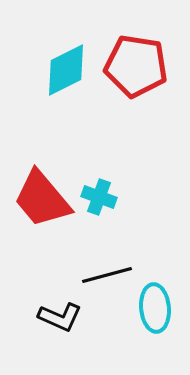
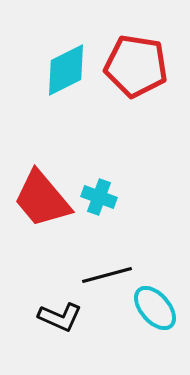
cyan ellipse: rotated 36 degrees counterclockwise
